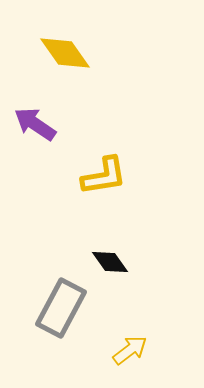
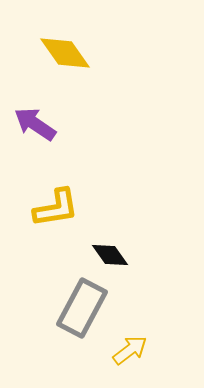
yellow L-shape: moved 48 px left, 32 px down
black diamond: moved 7 px up
gray rectangle: moved 21 px right
